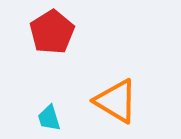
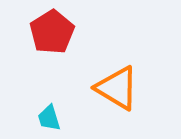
orange triangle: moved 1 px right, 13 px up
